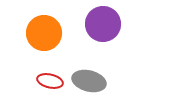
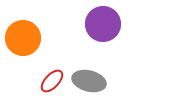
orange circle: moved 21 px left, 5 px down
red ellipse: moved 2 px right; rotated 60 degrees counterclockwise
